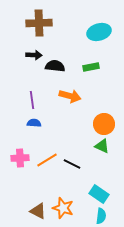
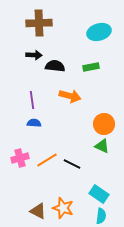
pink cross: rotated 12 degrees counterclockwise
